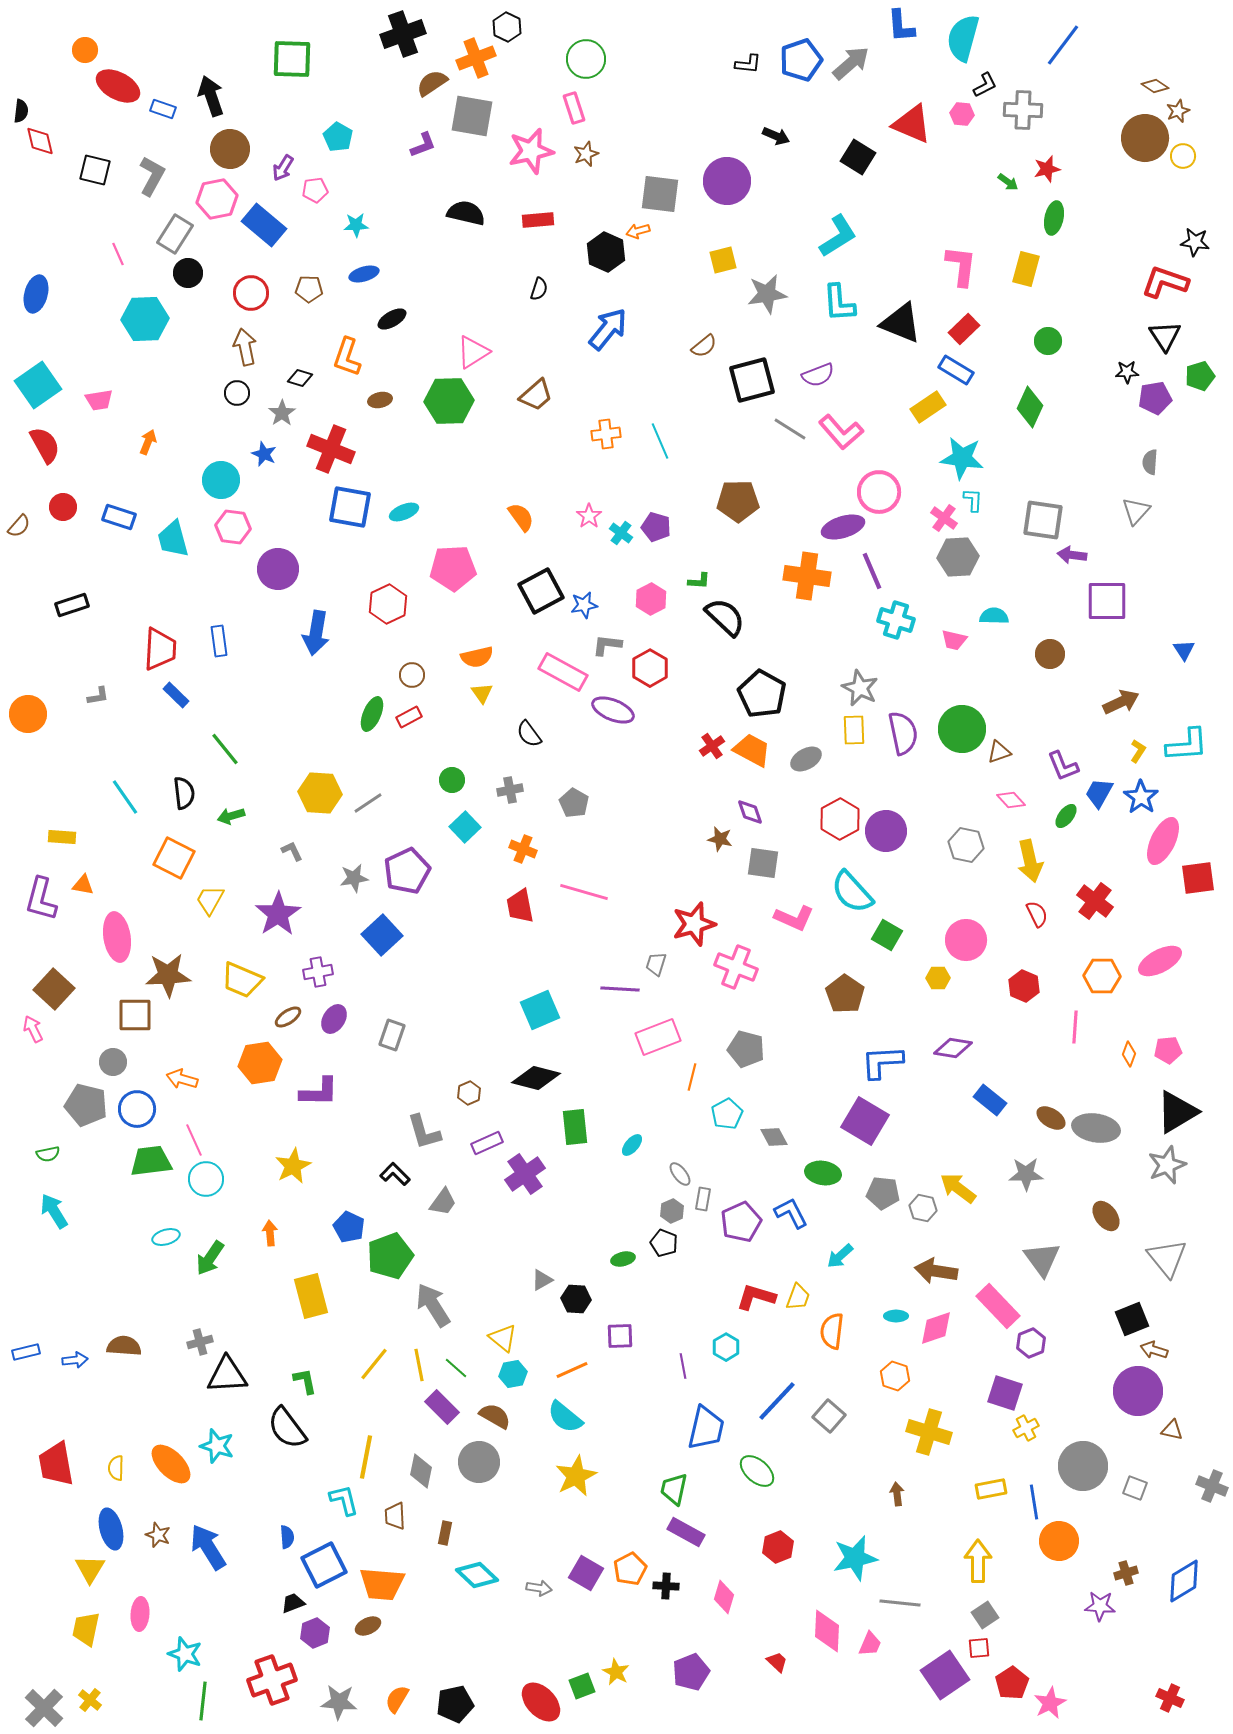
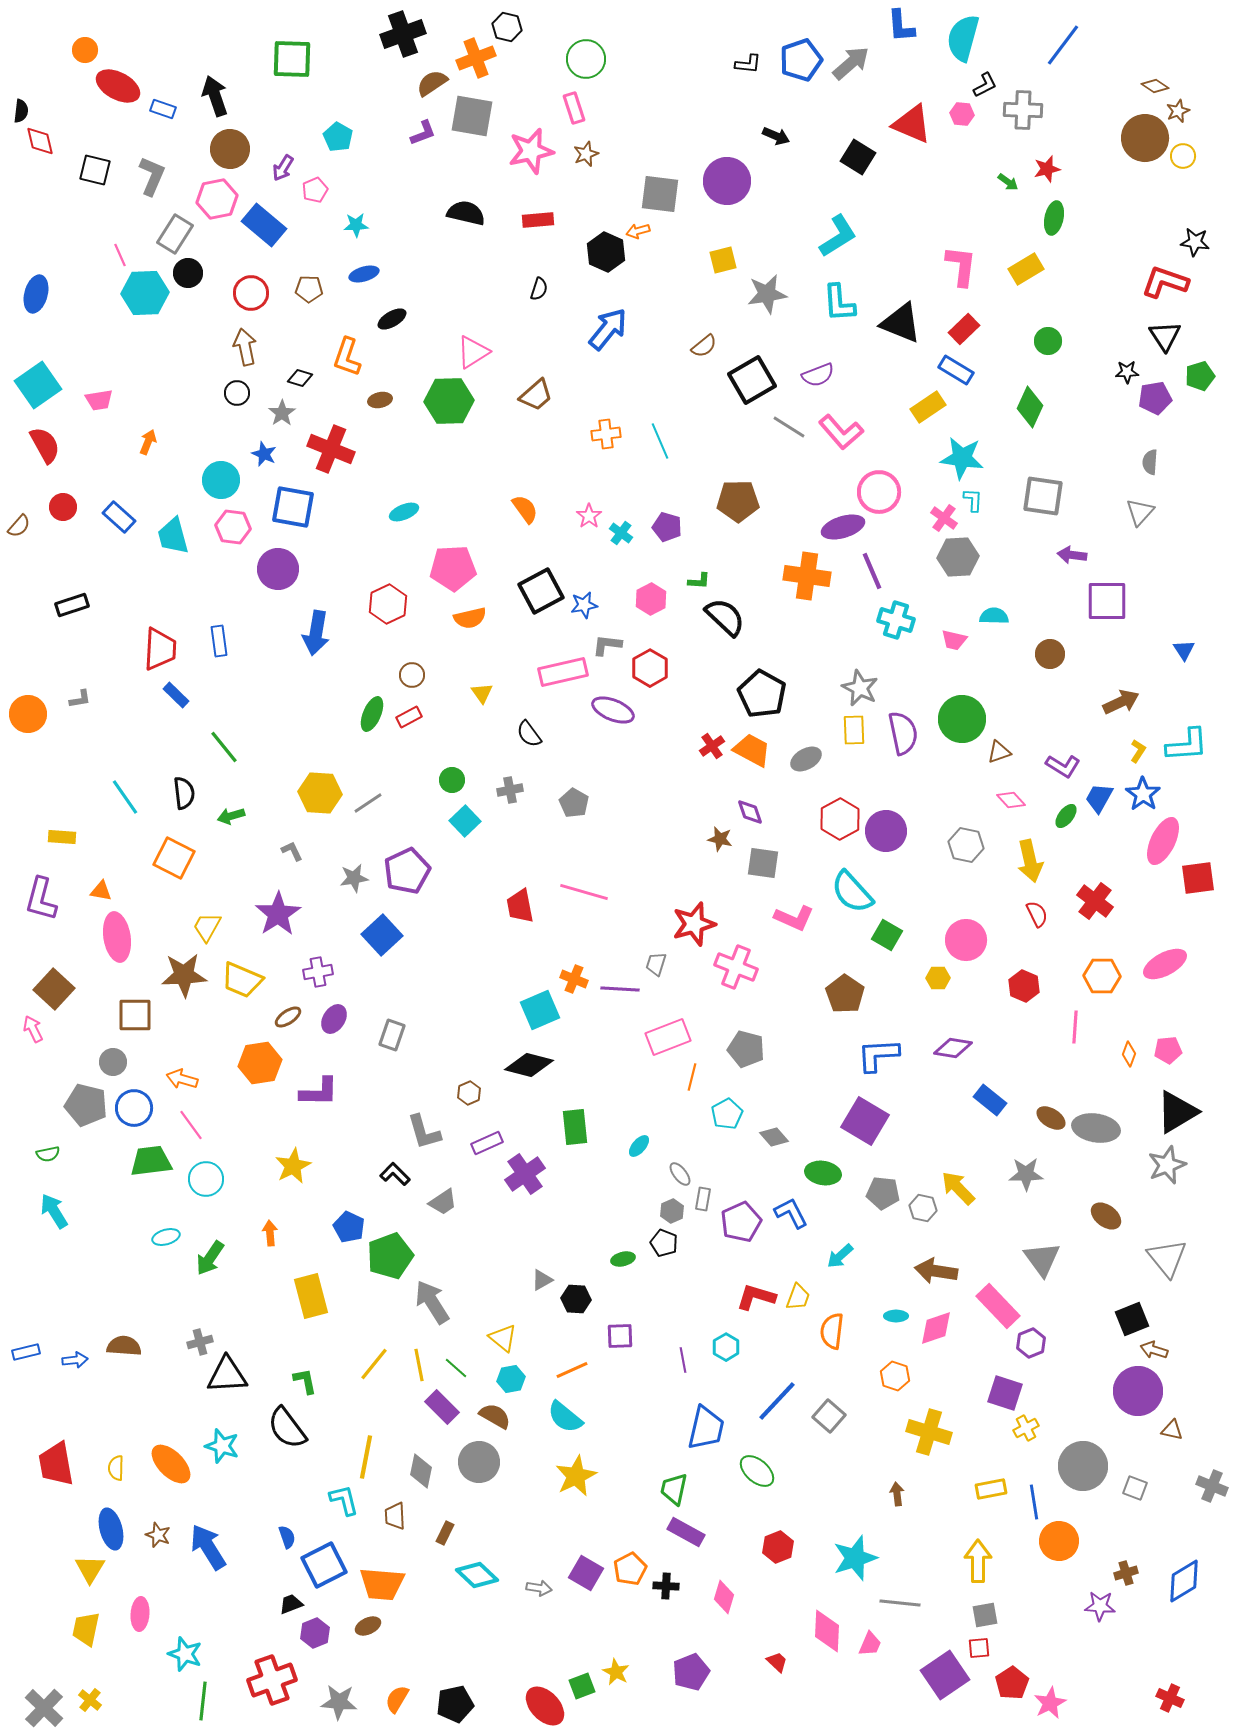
black hexagon at (507, 27): rotated 12 degrees counterclockwise
black arrow at (211, 96): moved 4 px right
purple L-shape at (423, 145): moved 12 px up
gray L-shape at (152, 176): rotated 6 degrees counterclockwise
pink pentagon at (315, 190): rotated 15 degrees counterclockwise
pink line at (118, 254): moved 2 px right, 1 px down
yellow rectangle at (1026, 269): rotated 44 degrees clockwise
cyan hexagon at (145, 319): moved 26 px up
black square at (752, 380): rotated 15 degrees counterclockwise
gray line at (790, 429): moved 1 px left, 2 px up
blue square at (350, 507): moved 57 px left
gray triangle at (1136, 511): moved 4 px right, 1 px down
blue rectangle at (119, 517): rotated 24 degrees clockwise
orange semicircle at (521, 517): moved 4 px right, 8 px up
gray square at (1043, 520): moved 24 px up
purple pentagon at (656, 527): moved 11 px right
cyan trapezoid at (173, 539): moved 3 px up
orange semicircle at (477, 657): moved 7 px left, 39 px up
pink rectangle at (563, 672): rotated 42 degrees counterclockwise
gray L-shape at (98, 696): moved 18 px left, 3 px down
green circle at (962, 729): moved 10 px up
green line at (225, 749): moved 1 px left, 2 px up
purple L-shape at (1063, 766): rotated 36 degrees counterclockwise
blue trapezoid at (1099, 793): moved 5 px down
blue star at (1141, 797): moved 2 px right, 3 px up
cyan square at (465, 827): moved 6 px up
orange cross at (523, 849): moved 51 px right, 130 px down
orange triangle at (83, 885): moved 18 px right, 6 px down
yellow trapezoid at (210, 900): moved 3 px left, 27 px down
pink ellipse at (1160, 961): moved 5 px right, 3 px down
brown star at (168, 975): moved 16 px right
pink rectangle at (658, 1037): moved 10 px right
blue L-shape at (882, 1062): moved 4 px left, 7 px up
black diamond at (536, 1078): moved 7 px left, 13 px up
blue circle at (137, 1109): moved 3 px left, 1 px up
gray diamond at (774, 1137): rotated 12 degrees counterclockwise
pink line at (194, 1140): moved 3 px left, 15 px up; rotated 12 degrees counterclockwise
cyan ellipse at (632, 1145): moved 7 px right, 1 px down
yellow arrow at (958, 1188): rotated 9 degrees clockwise
gray trapezoid at (443, 1202): rotated 20 degrees clockwise
brown ellipse at (1106, 1216): rotated 16 degrees counterclockwise
gray arrow at (433, 1305): moved 1 px left, 3 px up
purple line at (683, 1366): moved 6 px up
cyan hexagon at (513, 1374): moved 2 px left, 5 px down
cyan star at (217, 1446): moved 5 px right
brown rectangle at (445, 1533): rotated 15 degrees clockwise
blue semicircle at (287, 1537): rotated 15 degrees counterclockwise
cyan star at (855, 1558): rotated 6 degrees counterclockwise
black trapezoid at (293, 1603): moved 2 px left, 1 px down
gray square at (985, 1615): rotated 24 degrees clockwise
red ellipse at (541, 1702): moved 4 px right, 4 px down
